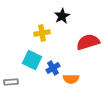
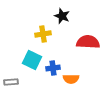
black star: rotated 21 degrees counterclockwise
yellow cross: moved 1 px right, 1 px down
red semicircle: rotated 20 degrees clockwise
blue cross: rotated 24 degrees clockwise
